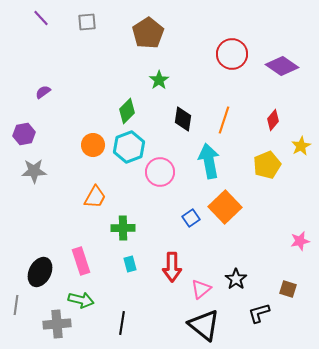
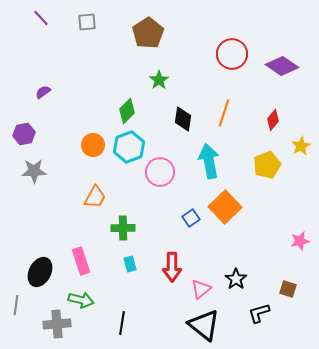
orange line: moved 7 px up
